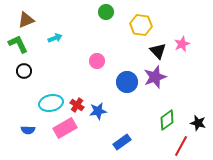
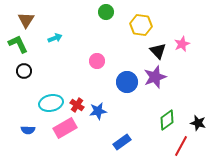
brown triangle: rotated 36 degrees counterclockwise
